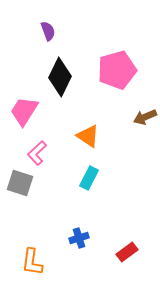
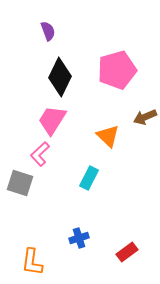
pink trapezoid: moved 28 px right, 9 px down
orange triangle: moved 20 px right; rotated 10 degrees clockwise
pink L-shape: moved 3 px right, 1 px down
